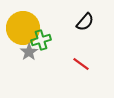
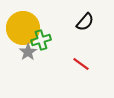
gray star: moved 1 px left
